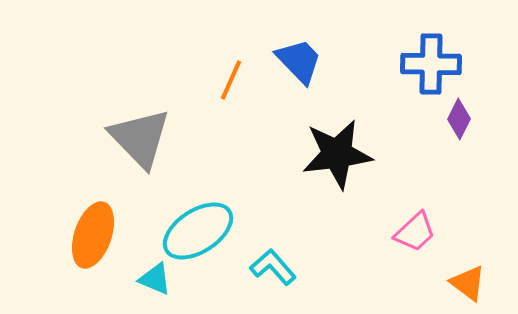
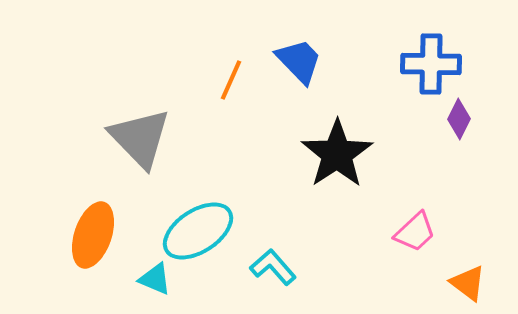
black star: rotated 26 degrees counterclockwise
